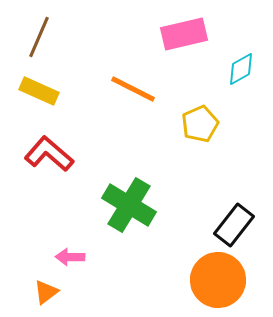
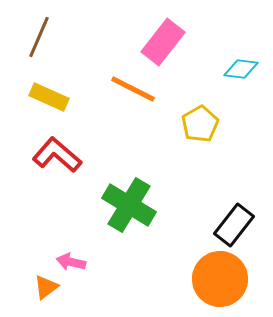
pink rectangle: moved 21 px left, 8 px down; rotated 39 degrees counterclockwise
cyan diamond: rotated 36 degrees clockwise
yellow rectangle: moved 10 px right, 6 px down
yellow pentagon: rotated 6 degrees counterclockwise
red L-shape: moved 8 px right, 1 px down
pink arrow: moved 1 px right, 5 px down; rotated 12 degrees clockwise
orange circle: moved 2 px right, 1 px up
orange triangle: moved 5 px up
